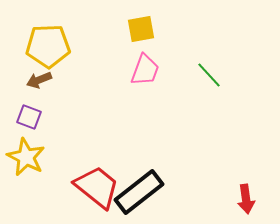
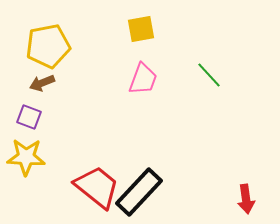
yellow pentagon: rotated 9 degrees counterclockwise
pink trapezoid: moved 2 px left, 9 px down
brown arrow: moved 3 px right, 3 px down
yellow star: rotated 24 degrees counterclockwise
black rectangle: rotated 9 degrees counterclockwise
